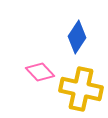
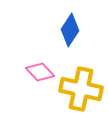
blue diamond: moved 7 px left, 7 px up
